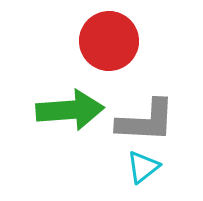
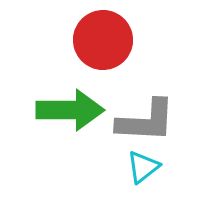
red circle: moved 6 px left, 1 px up
green arrow: rotated 4 degrees clockwise
